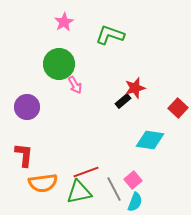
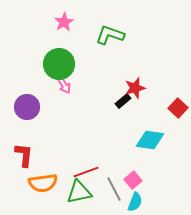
pink arrow: moved 11 px left
